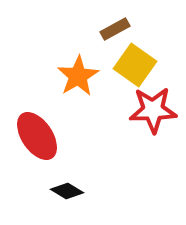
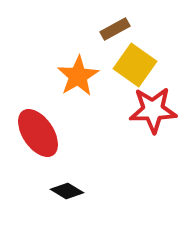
red ellipse: moved 1 px right, 3 px up
